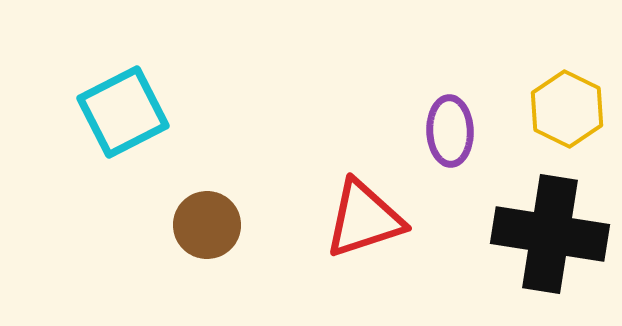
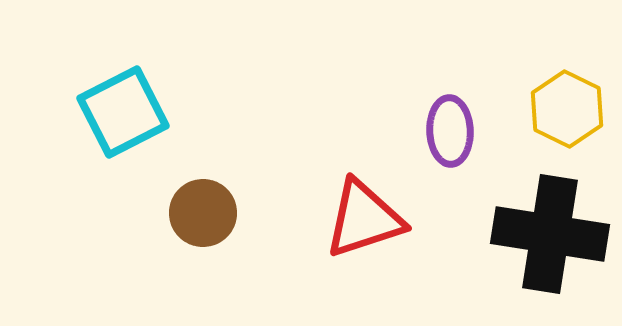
brown circle: moved 4 px left, 12 px up
